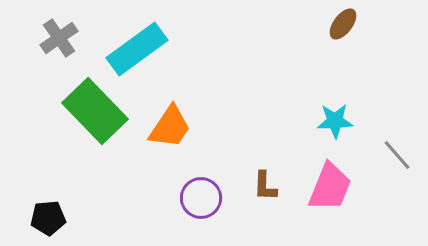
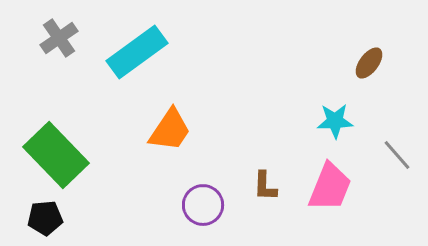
brown ellipse: moved 26 px right, 39 px down
cyan rectangle: moved 3 px down
green rectangle: moved 39 px left, 44 px down
orange trapezoid: moved 3 px down
purple circle: moved 2 px right, 7 px down
black pentagon: moved 3 px left
